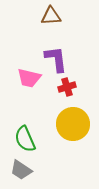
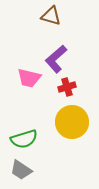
brown triangle: rotated 20 degrees clockwise
purple L-shape: rotated 124 degrees counterclockwise
yellow circle: moved 1 px left, 2 px up
green semicircle: moved 1 px left; rotated 84 degrees counterclockwise
